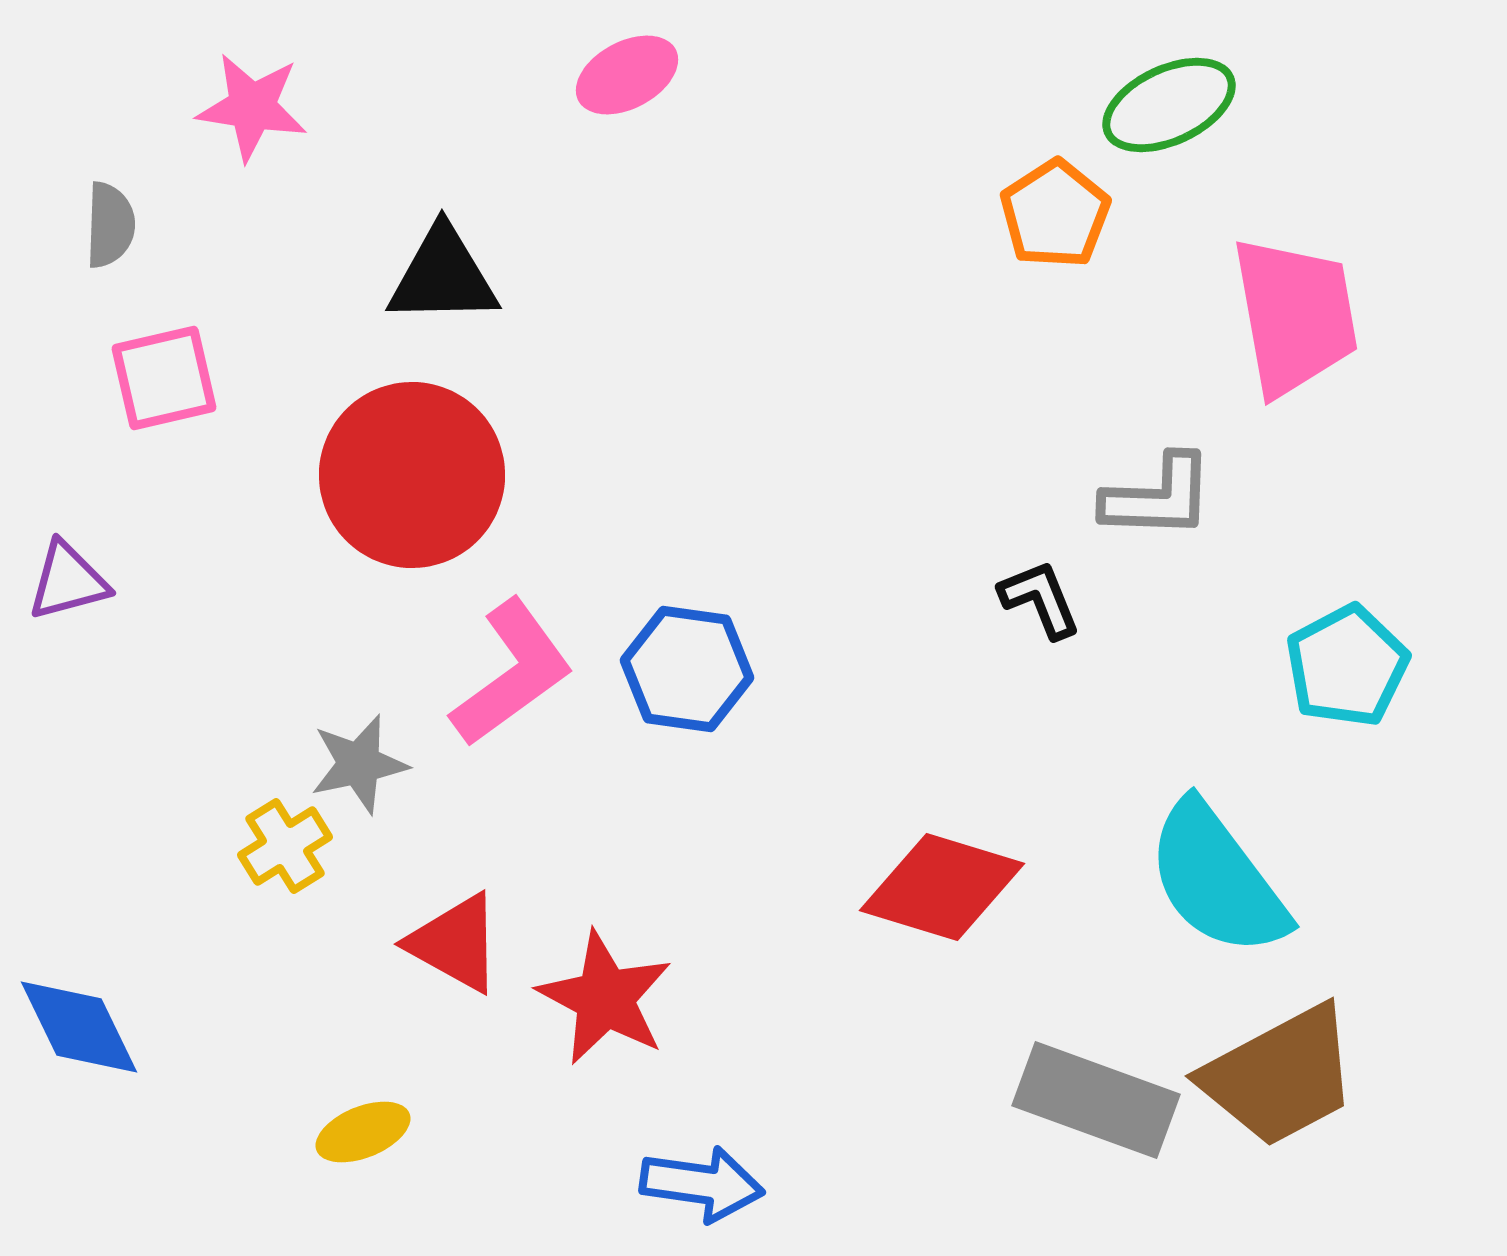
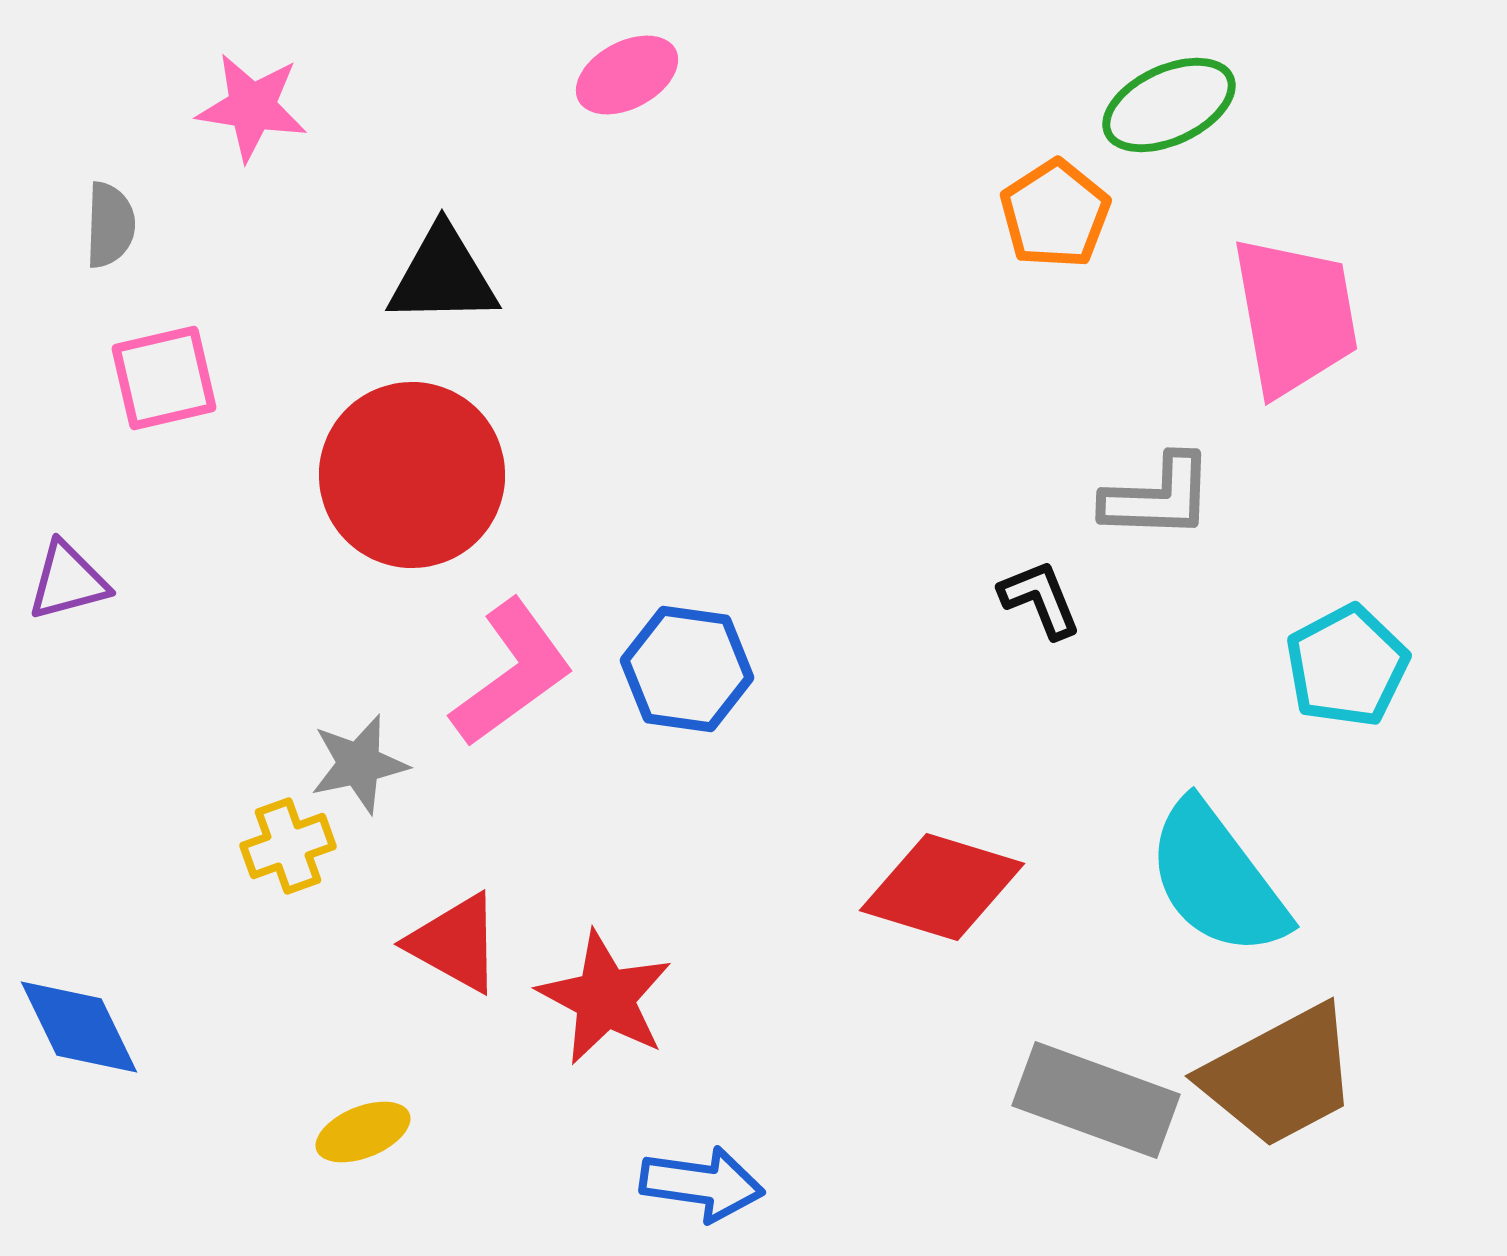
yellow cross: moved 3 px right; rotated 12 degrees clockwise
